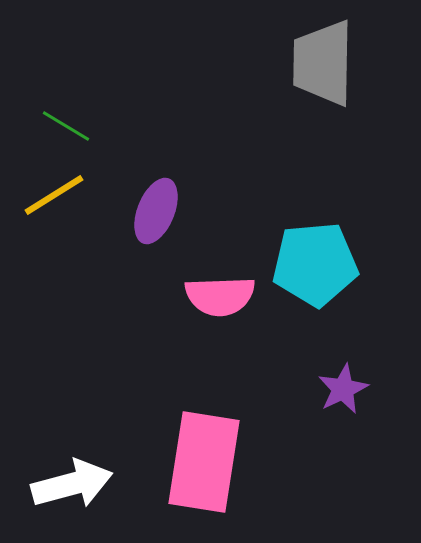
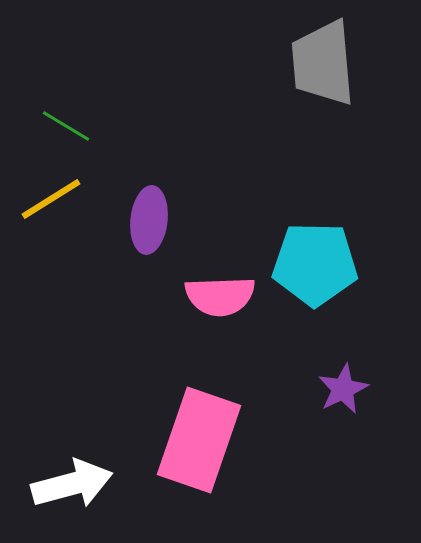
gray trapezoid: rotated 6 degrees counterclockwise
yellow line: moved 3 px left, 4 px down
purple ellipse: moved 7 px left, 9 px down; rotated 16 degrees counterclockwise
cyan pentagon: rotated 6 degrees clockwise
pink rectangle: moved 5 px left, 22 px up; rotated 10 degrees clockwise
